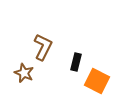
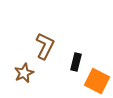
brown L-shape: moved 2 px right, 1 px up
brown star: rotated 24 degrees clockwise
